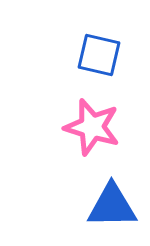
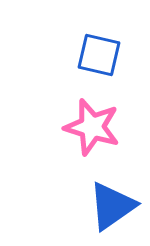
blue triangle: rotated 34 degrees counterclockwise
